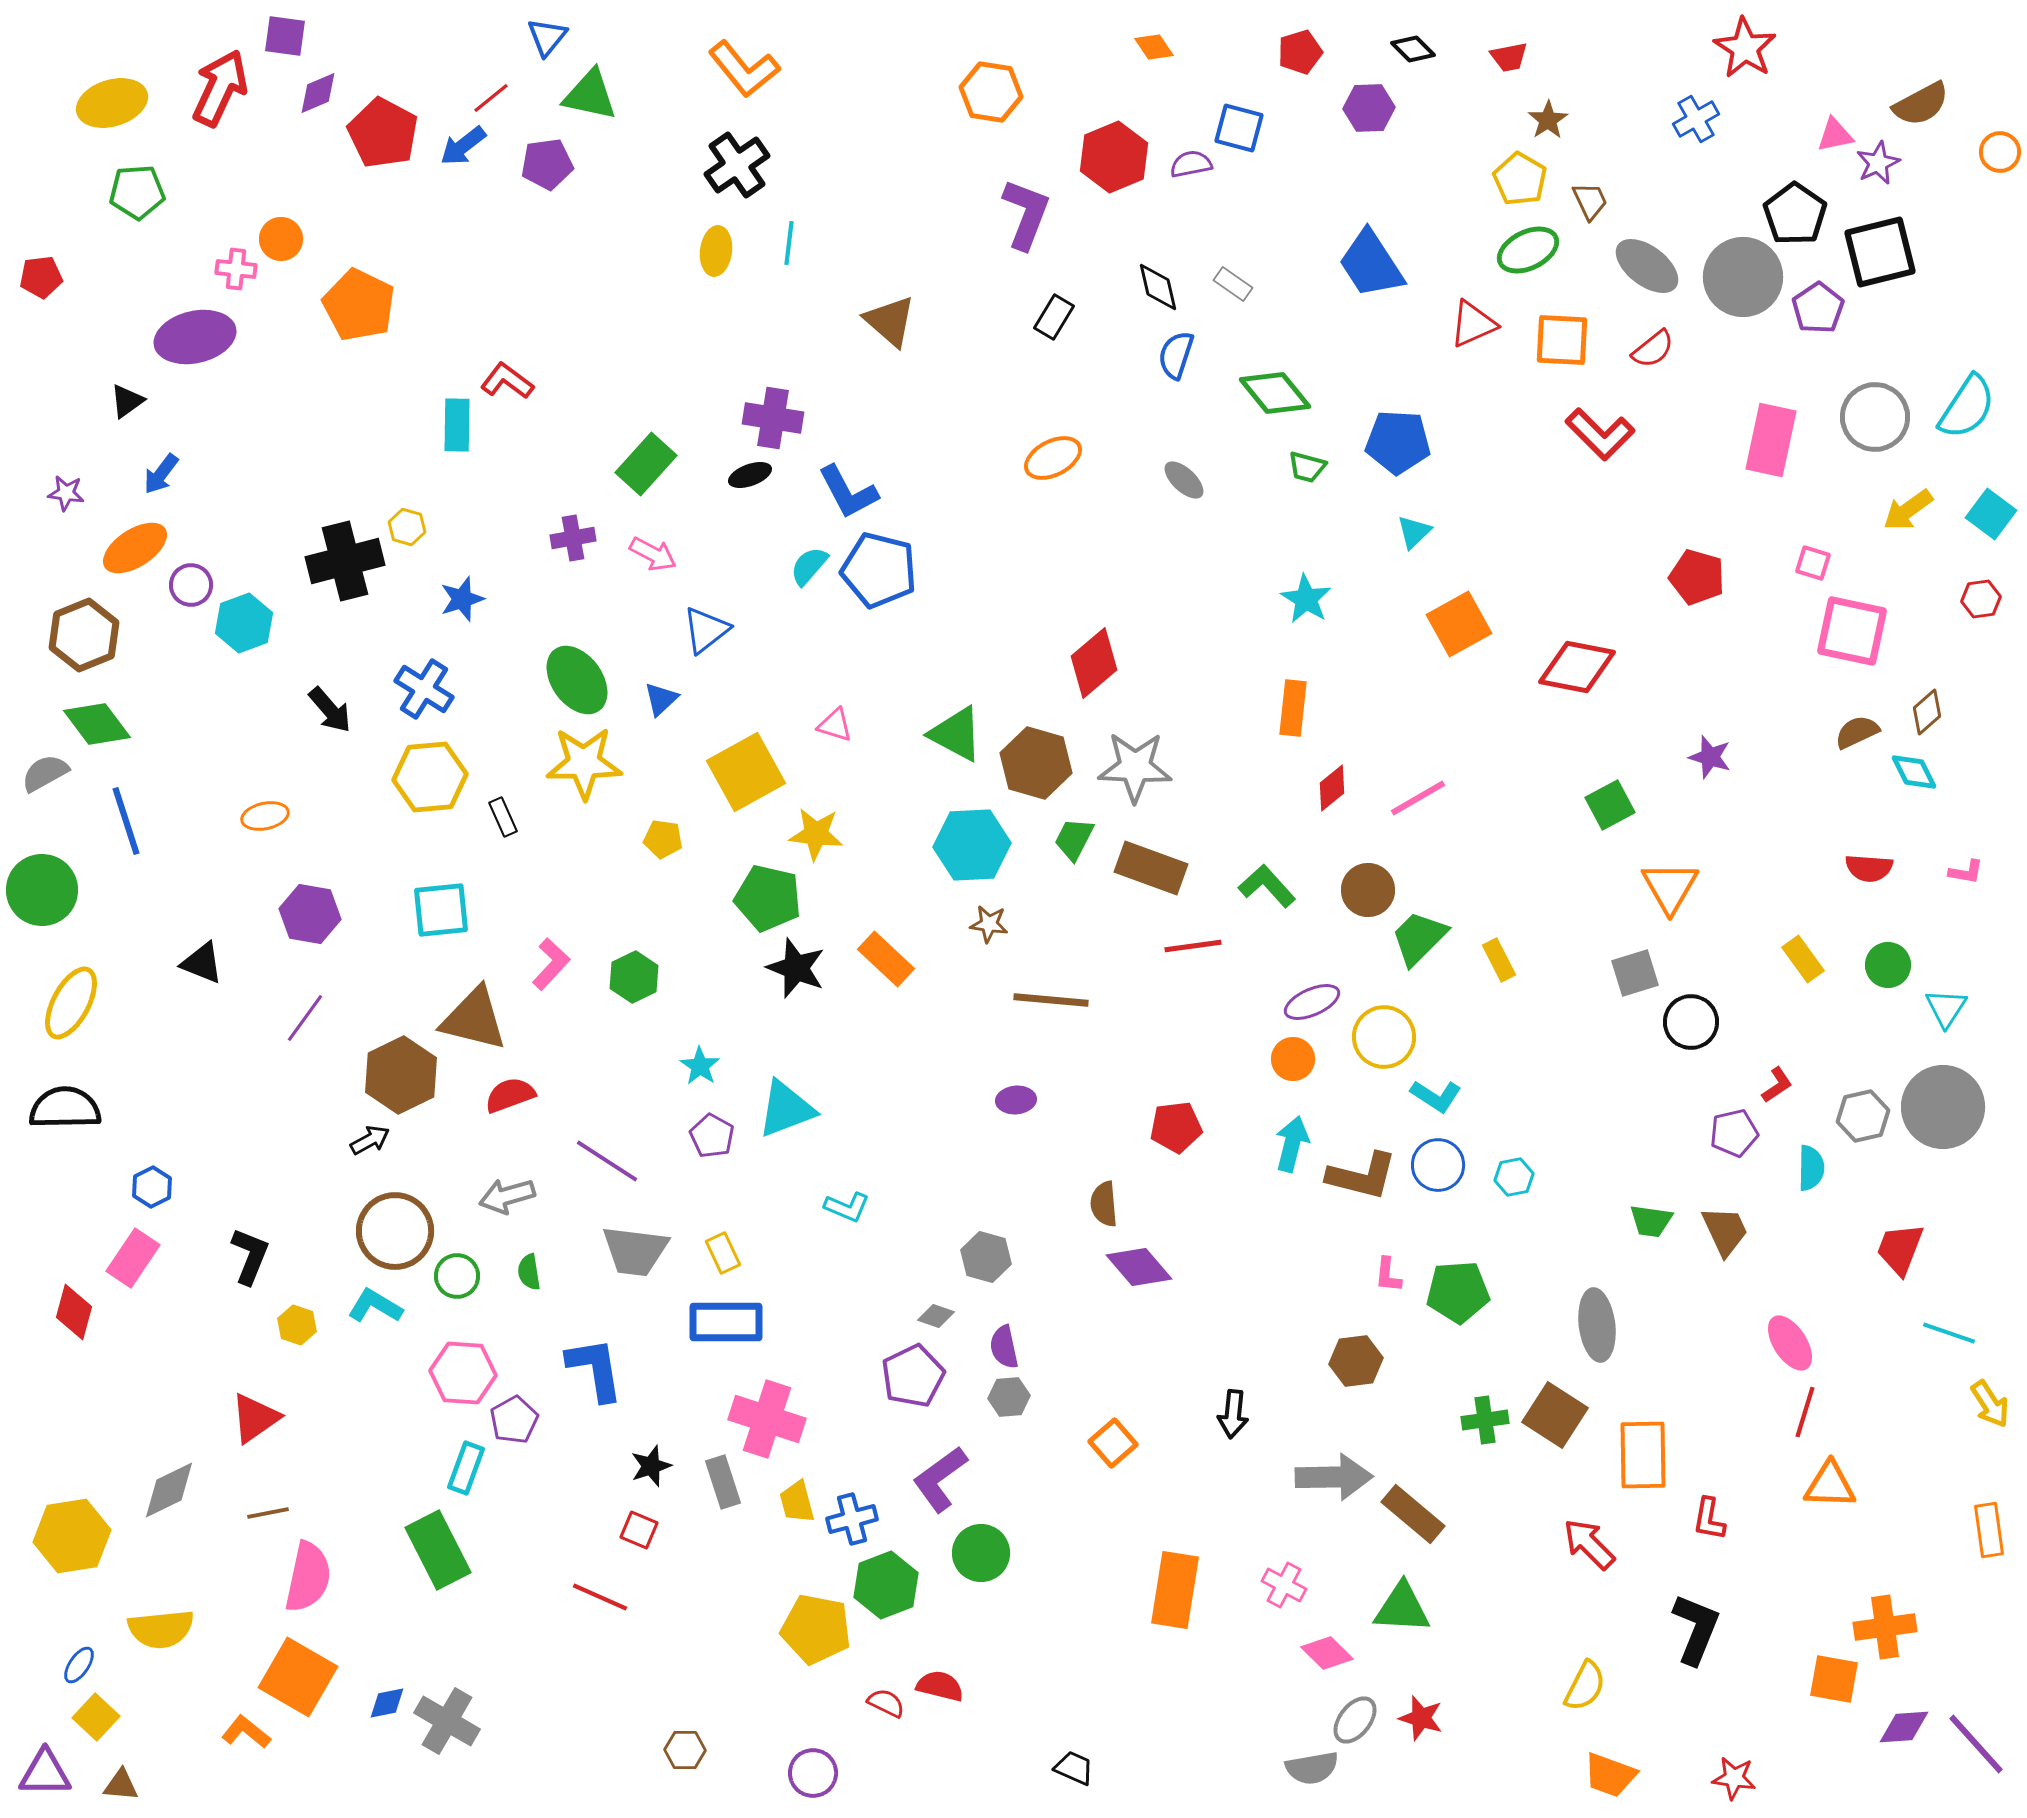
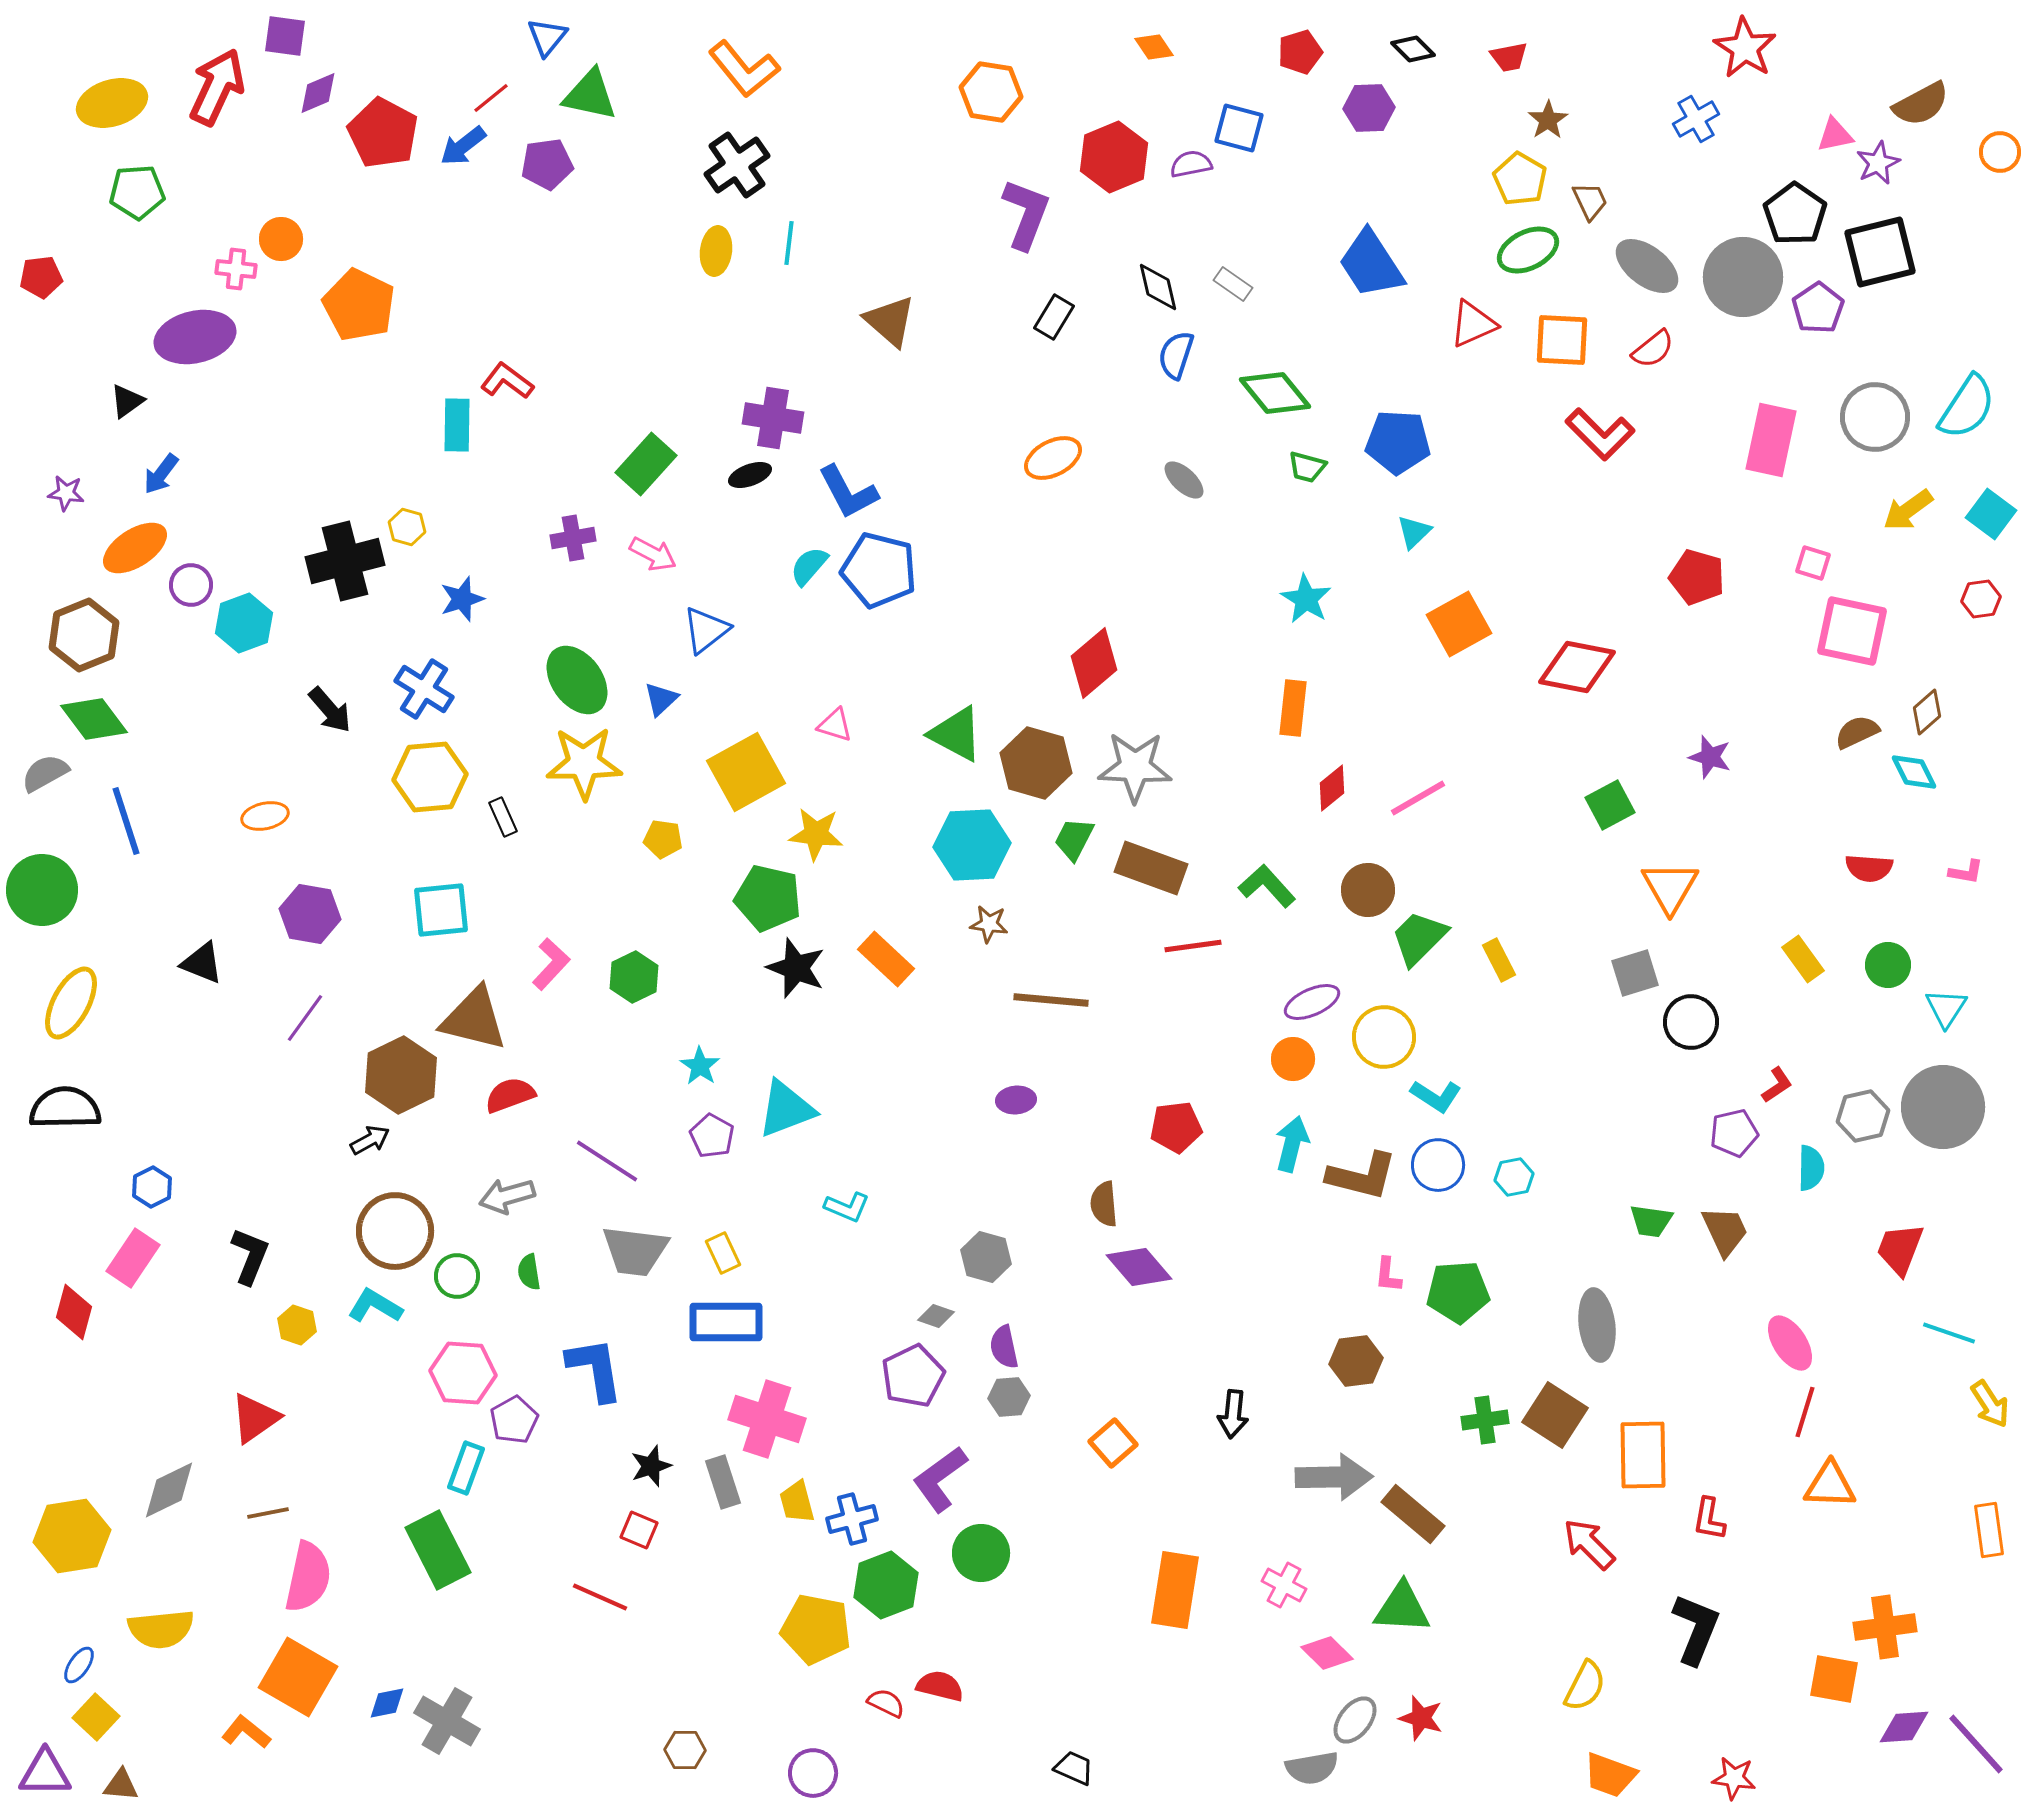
red arrow at (220, 88): moved 3 px left, 1 px up
green diamond at (97, 724): moved 3 px left, 5 px up
